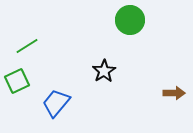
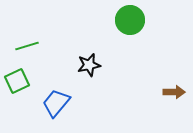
green line: rotated 15 degrees clockwise
black star: moved 15 px left, 6 px up; rotated 20 degrees clockwise
brown arrow: moved 1 px up
